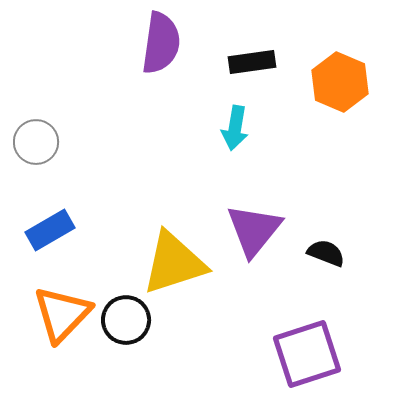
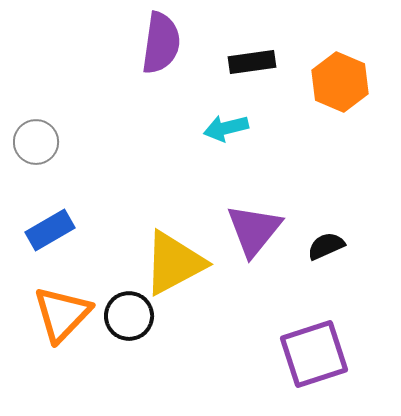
cyan arrow: moved 9 px left; rotated 66 degrees clockwise
black semicircle: moved 7 px up; rotated 45 degrees counterclockwise
yellow triangle: rotated 10 degrees counterclockwise
black circle: moved 3 px right, 4 px up
purple square: moved 7 px right
